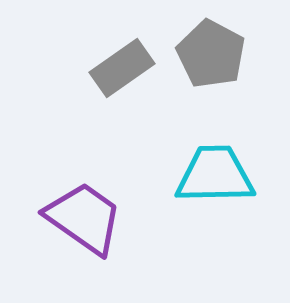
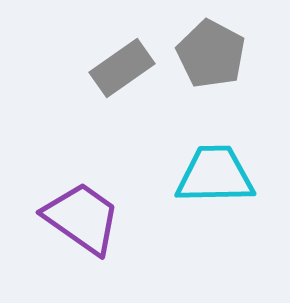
purple trapezoid: moved 2 px left
